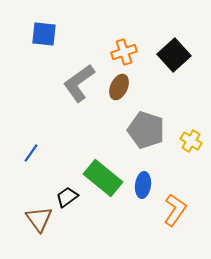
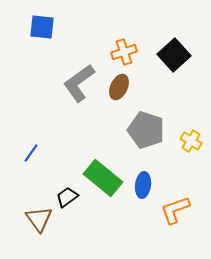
blue square: moved 2 px left, 7 px up
orange L-shape: rotated 144 degrees counterclockwise
